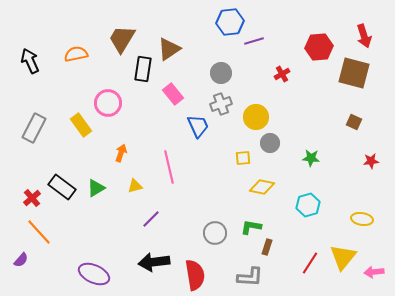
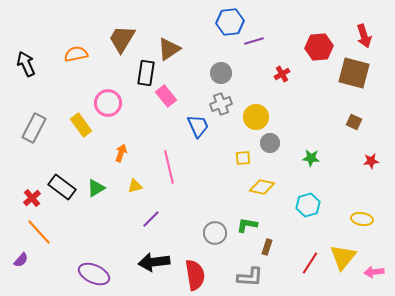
black arrow at (30, 61): moved 4 px left, 3 px down
black rectangle at (143, 69): moved 3 px right, 4 px down
pink rectangle at (173, 94): moved 7 px left, 2 px down
green L-shape at (251, 227): moved 4 px left, 2 px up
